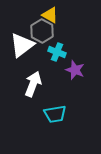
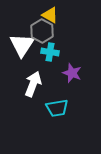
white triangle: rotated 20 degrees counterclockwise
cyan cross: moved 7 px left; rotated 12 degrees counterclockwise
purple star: moved 3 px left, 3 px down
cyan trapezoid: moved 2 px right, 6 px up
